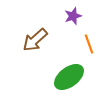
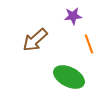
purple star: rotated 12 degrees clockwise
green ellipse: rotated 64 degrees clockwise
